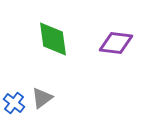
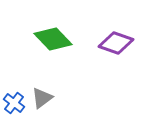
green diamond: rotated 36 degrees counterclockwise
purple diamond: rotated 12 degrees clockwise
